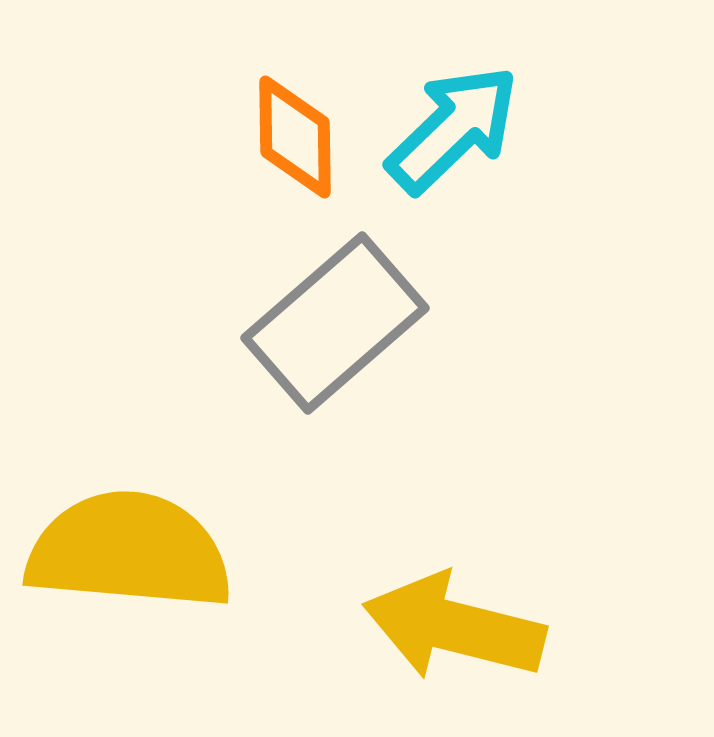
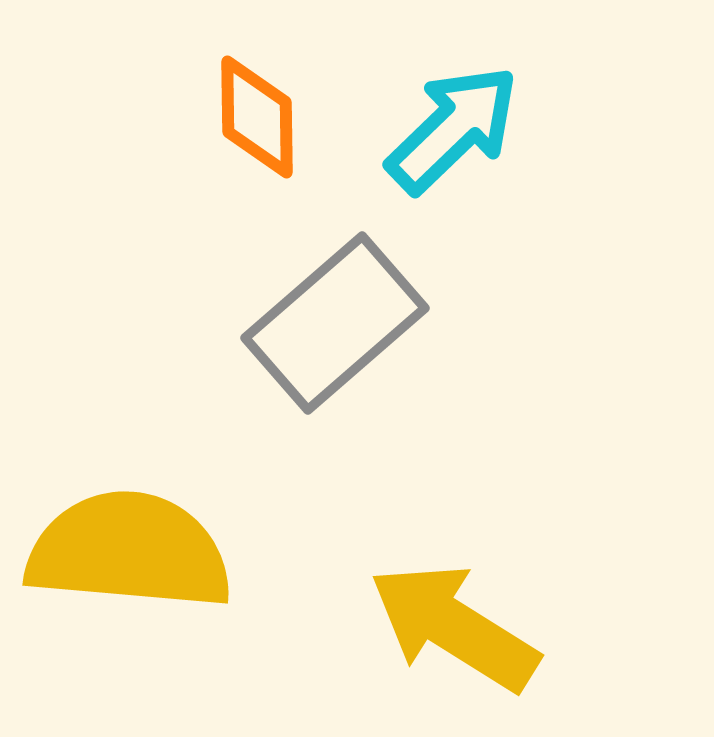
orange diamond: moved 38 px left, 20 px up
yellow arrow: rotated 18 degrees clockwise
